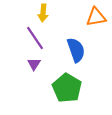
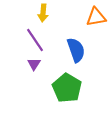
purple line: moved 2 px down
